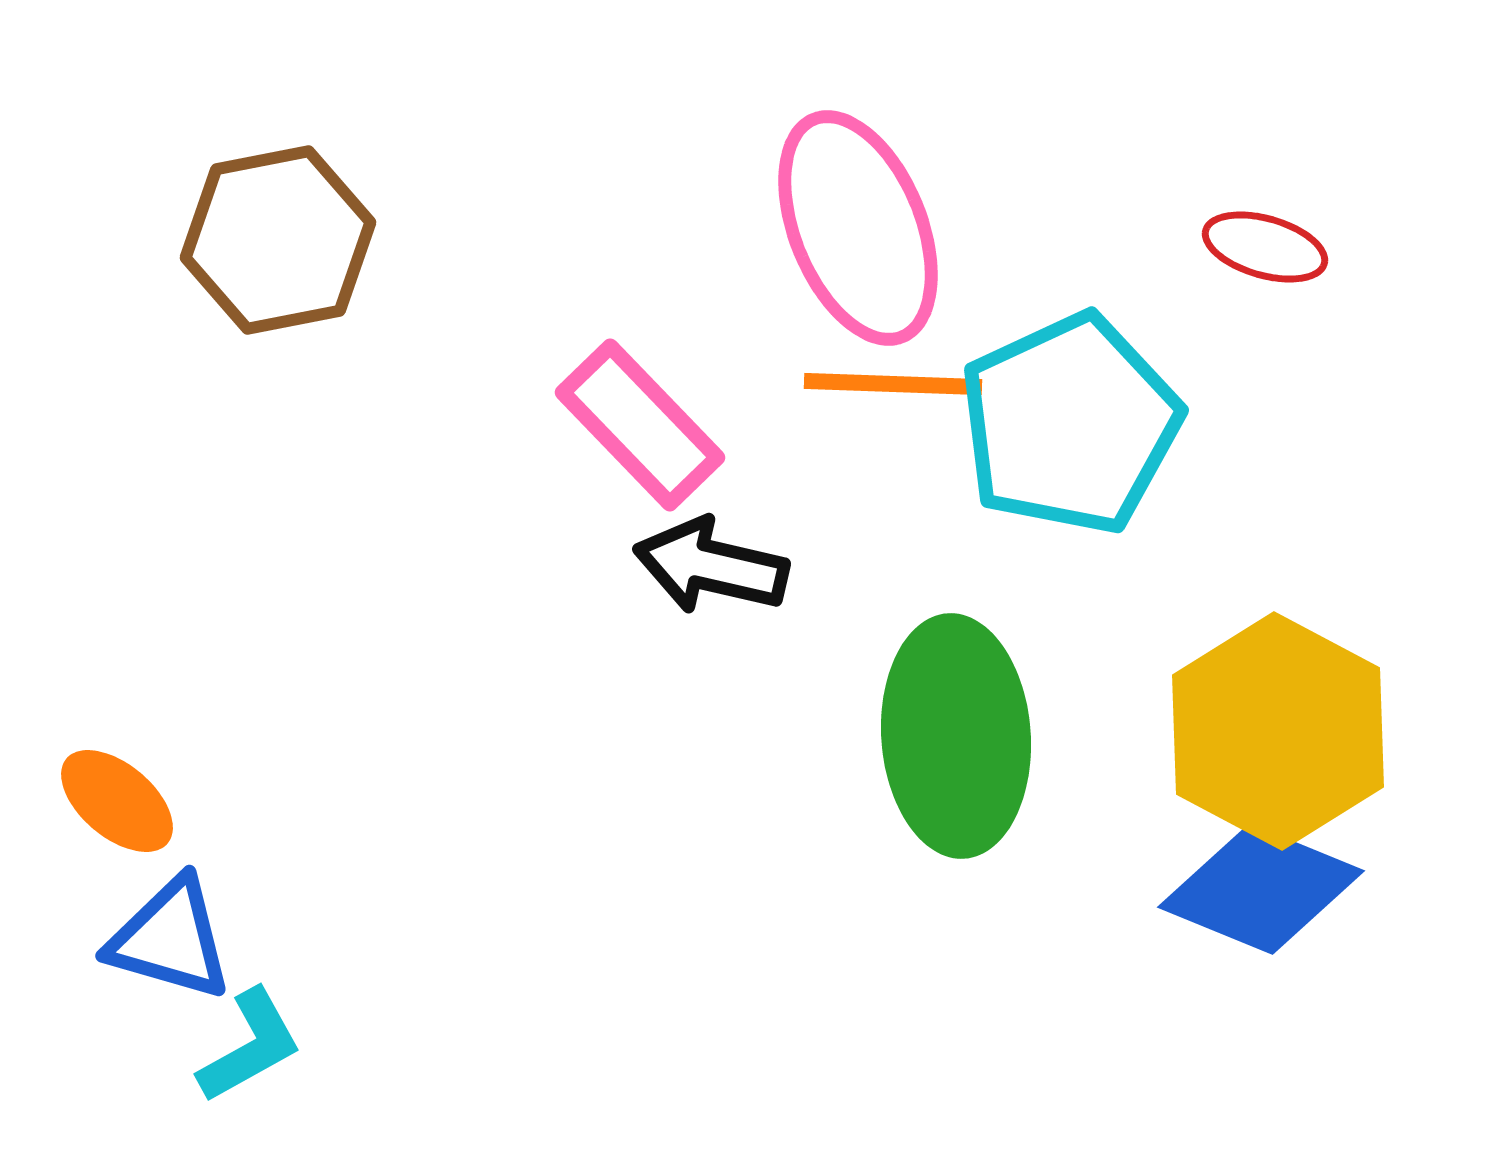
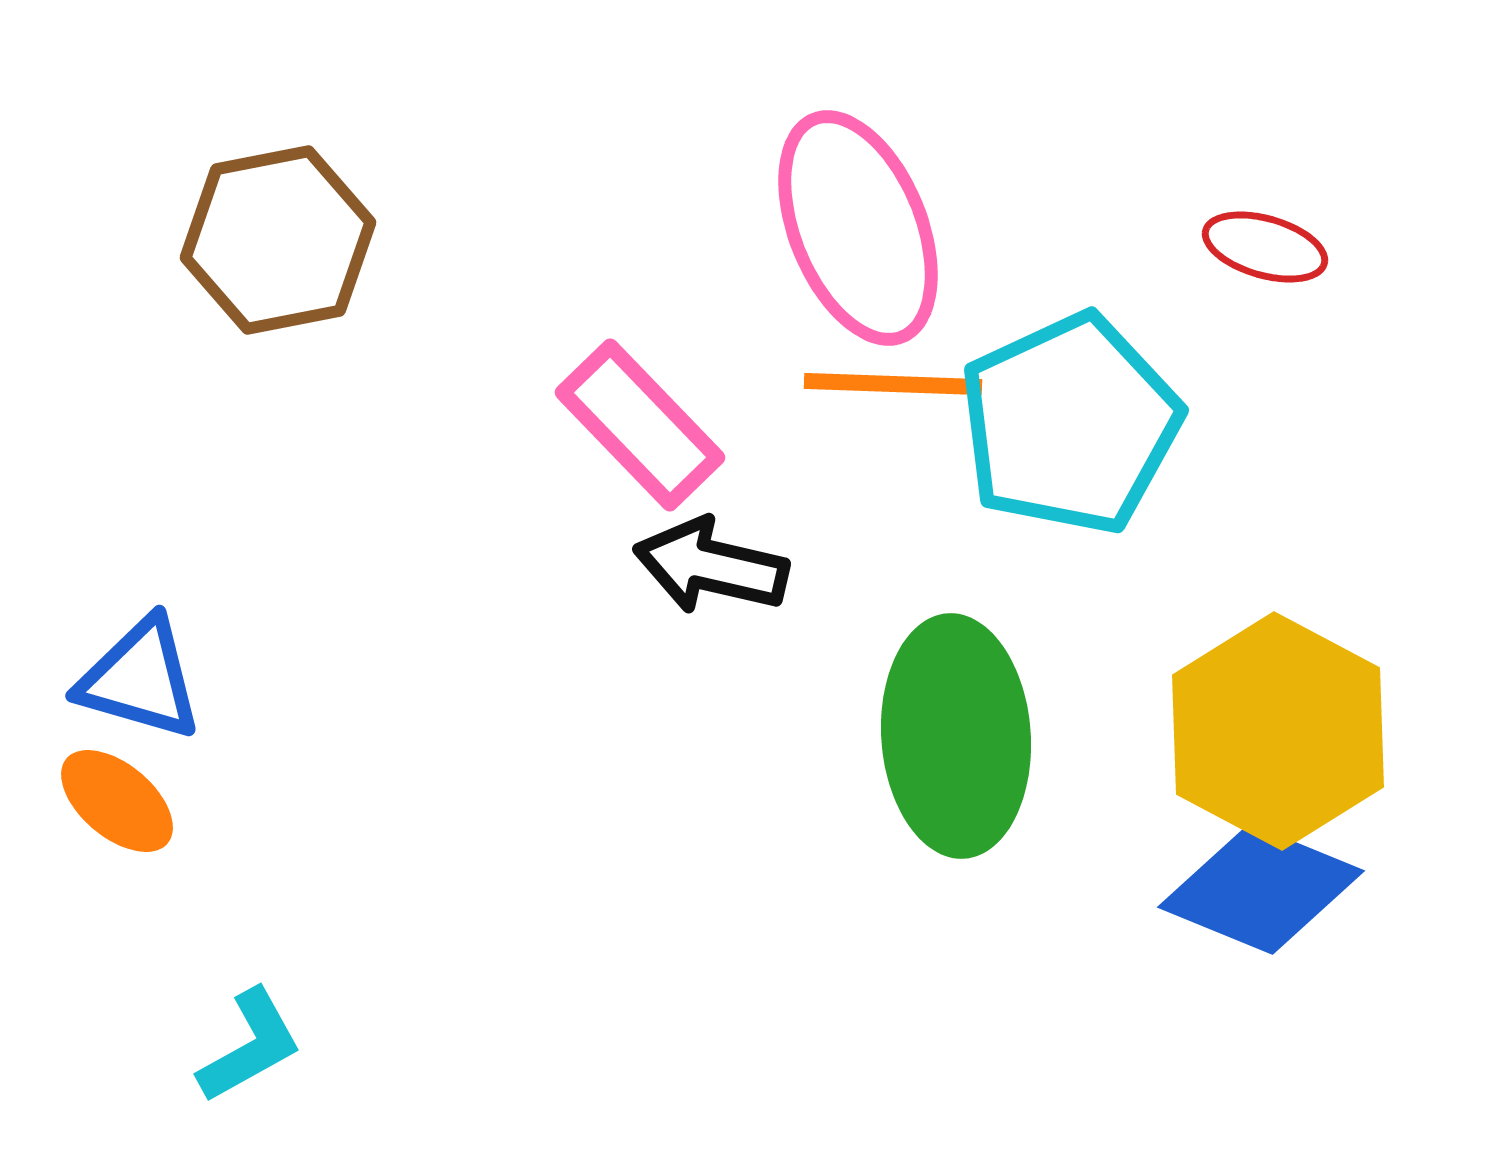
blue triangle: moved 30 px left, 260 px up
